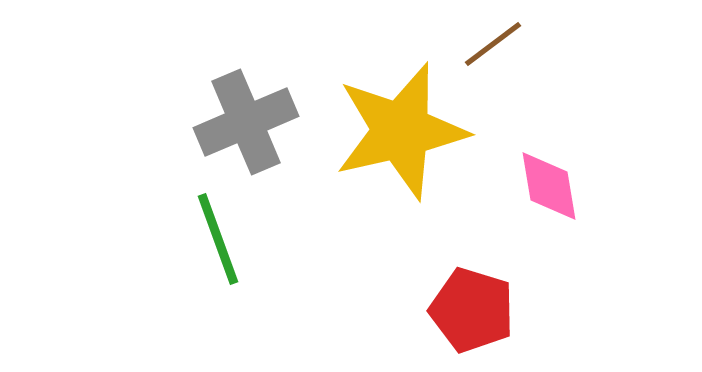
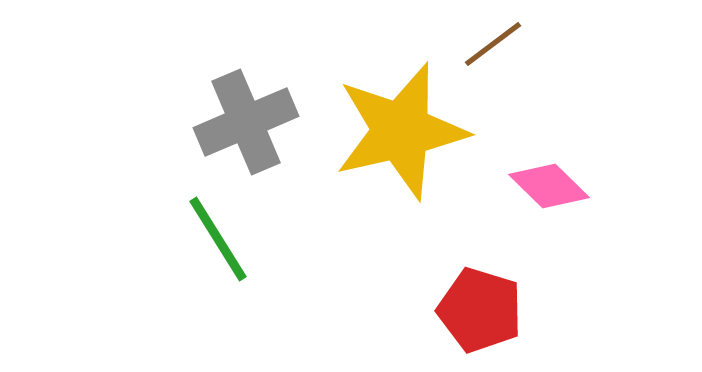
pink diamond: rotated 36 degrees counterclockwise
green line: rotated 12 degrees counterclockwise
red pentagon: moved 8 px right
